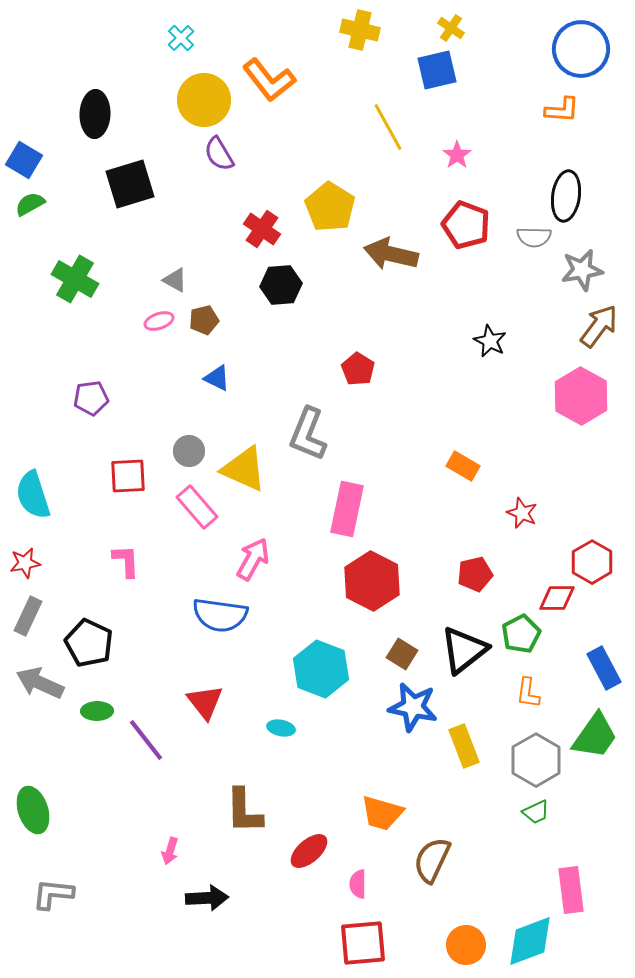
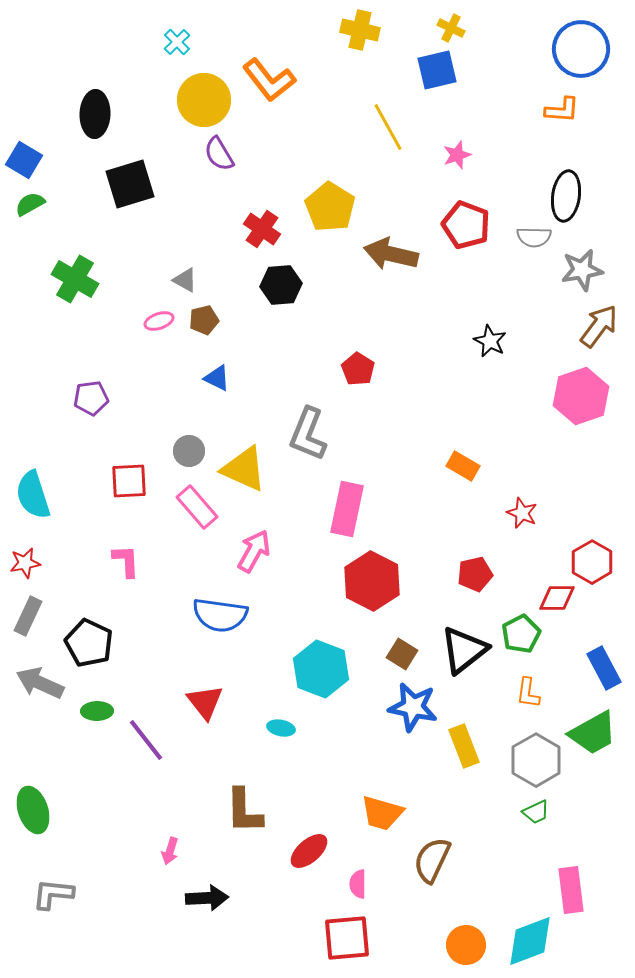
yellow cross at (451, 28): rotated 8 degrees counterclockwise
cyan cross at (181, 38): moved 4 px left, 4 px down
pink star at (457, 155): rotated 16 degrees clockwise
gray triangle at (175, 280): moved 10 px right
pink hexagon at (581, 396): rotated 12 degrees clockwise
red square at (128, 476): moved 1 px right, 5 px down
pink arrow at (253, 559): moved 1 px right, 8 px up
green trapezoid at (595, 736): moved 2 px left, 3 px up; rotated 26 degrees clockwise
red square at (363, 943): moved 16 px left, 5 px up
